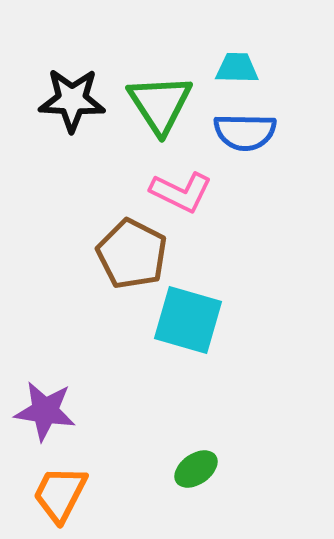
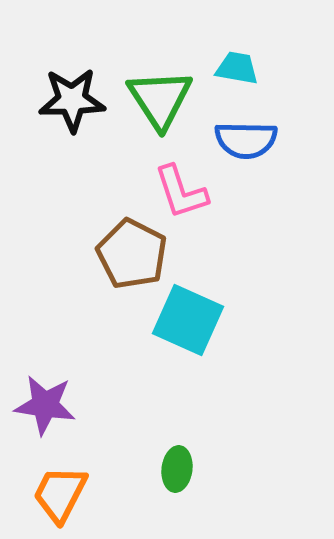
cyan trapezoid: rotated 9 degrees clockwise
black star: rotated 4 degrees counterclockwise
green triangle: moved 5 px up
blue semicircle: moved 1 px right, 8 px down
pink L-shape: rotated 46 degrees clockwise
cyan square: rotated 8 degrees clockwise
purple star: moved 6 px up
green ellipse: moved 19 px left; rotated 48 degrees counterclockwise
